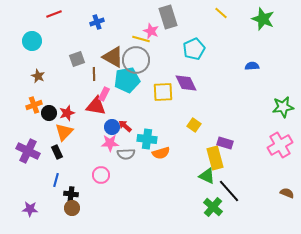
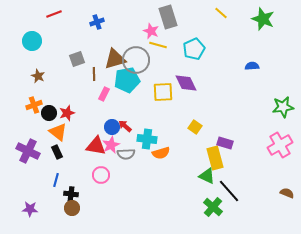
yellow line at (141, 39): moved 17 px right, 6 px down
brown triangle at (113, 57): moved 2 px right, 2 px down; rotated 45 degrees counterclockwise
red triangle at (96, 106): moved 40 px down
yellow square at (194, 125): moved 1 px right, 2 px down
orange triangle at (64, 132): moved 6 px left; rotated 36 degrees counterclockwise
pink star at (110, 143): moved 1 px right, 2 px down; rotated 24 degrees counterclockwise
